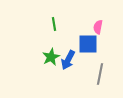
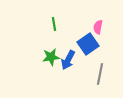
blue square: rotated 35 degrees counterclockwise
green star: rotated 18 degrees clockwise
